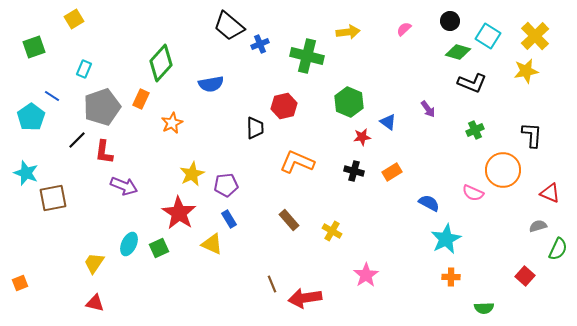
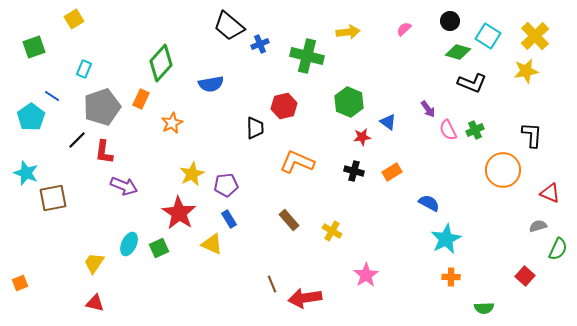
pink semicircle at (473, 193): moved 25 px left, 63 px up; rotated 40 degrees clockwise
